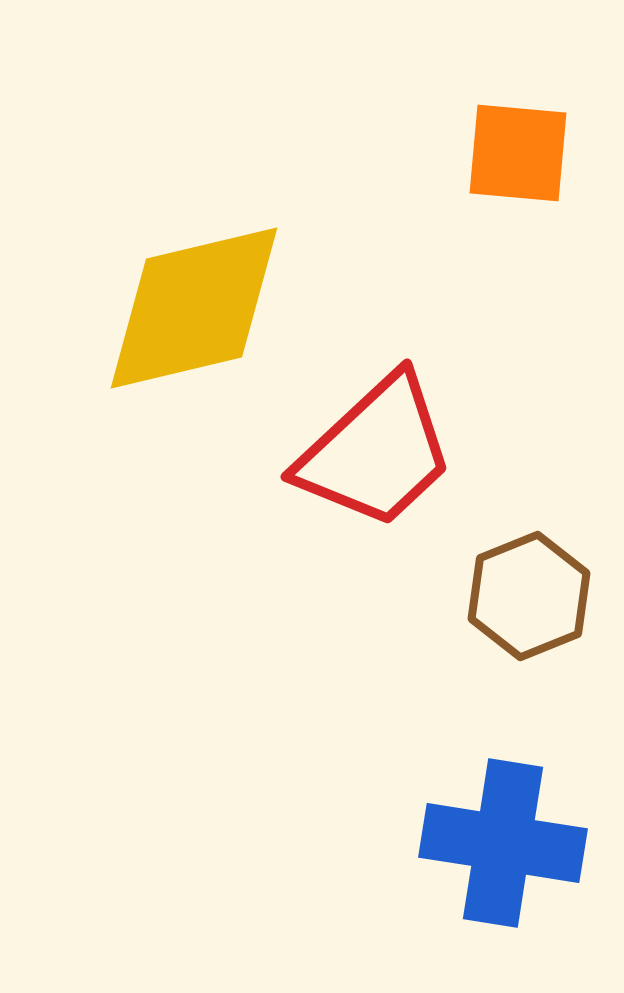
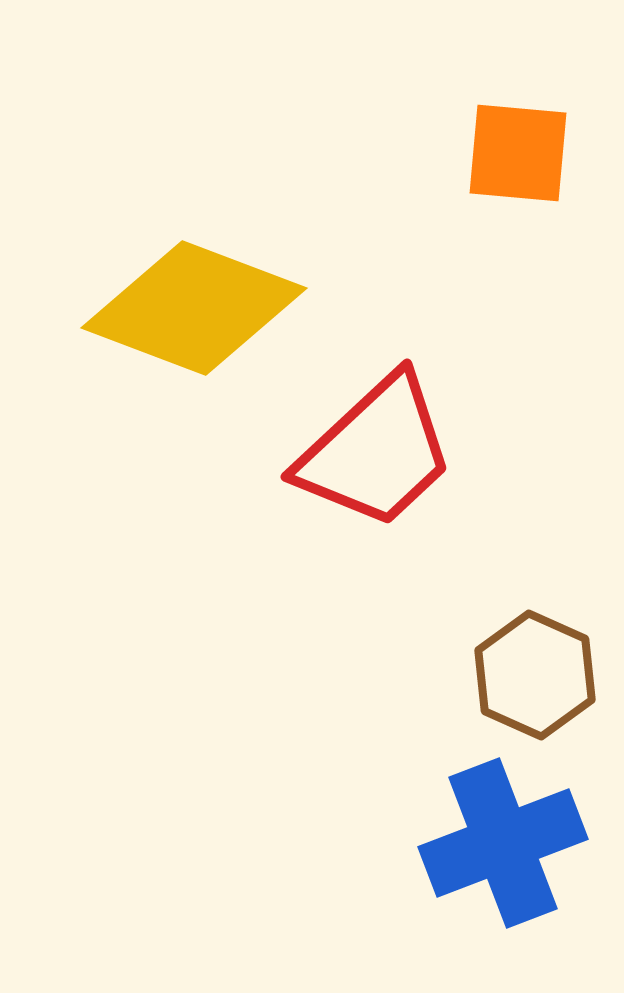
yellow diamond: rotated 34 degrees clockwise
brown hexagon: moved 6 px right, 79 px down; rotated 14 degrees counterclockwise
blue cross: rotated 30 degrees counterclockwise
